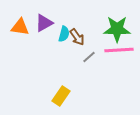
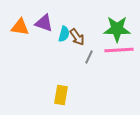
purple triangle: rotated 48 degrees clockwise
gray line: rotated 24 degrees counterclockwise
yellow rectangle: moved 1 px up; rotated 24 degrees counterclockwise
